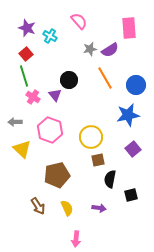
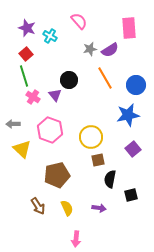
gray arrow: moved 2 px left, 2 px down
